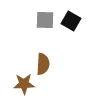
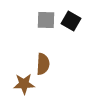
gray square: moved 1 px right
